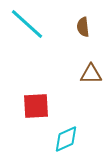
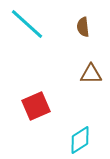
red square: rotated 20 degrees counterclockwise
cyan diamond: moved 14 px right, 1 px down; rotated 8 degrees counterclockwise
